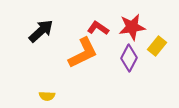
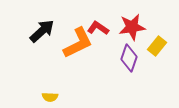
black arrow: moved 1 px right
orange L-shape: moved 5 px left, 10 px up
purple diamond: rotated 8 degrees counterclockwise
yellow semicircle: moved 3 px right, 1 px down
